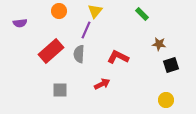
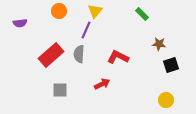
red rectangle: moved 4 px down
